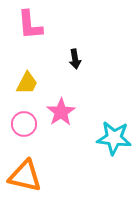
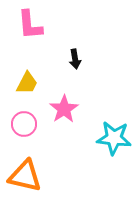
pink star: moved 3 px right, 3 px up
